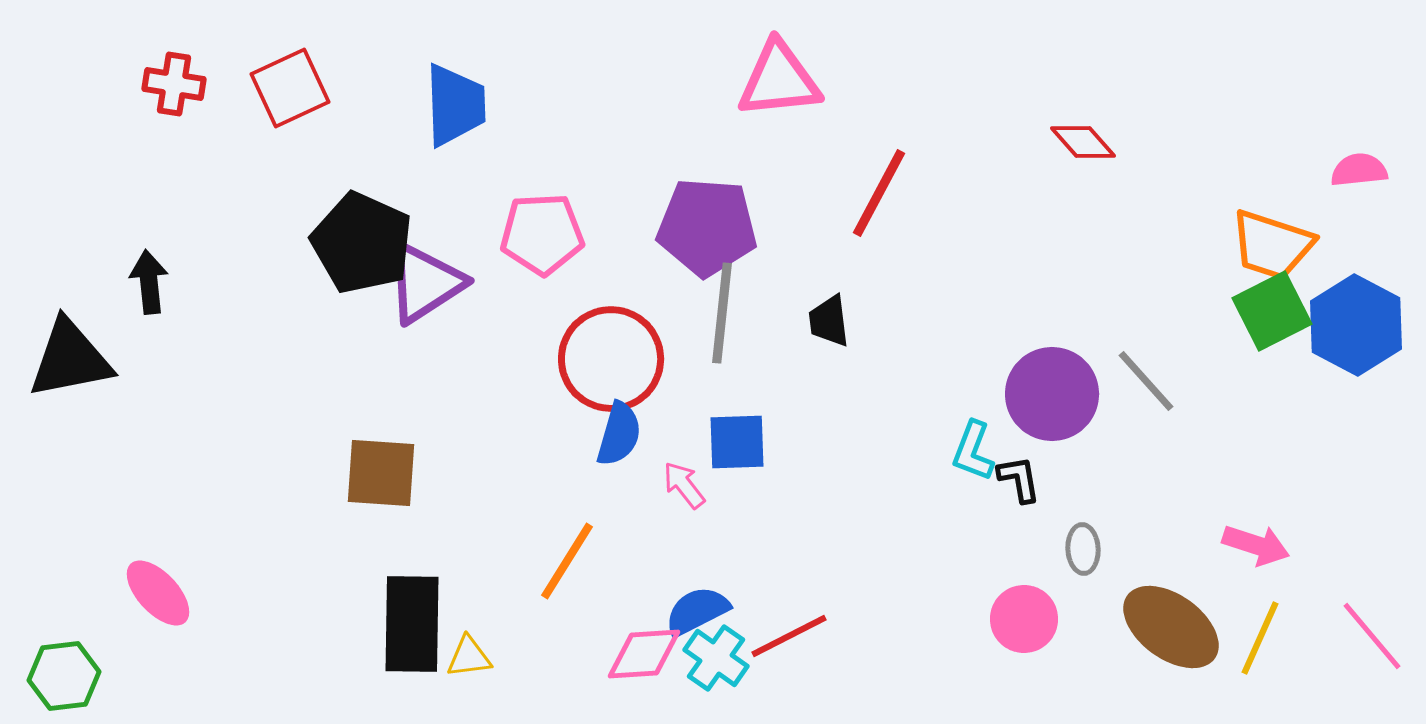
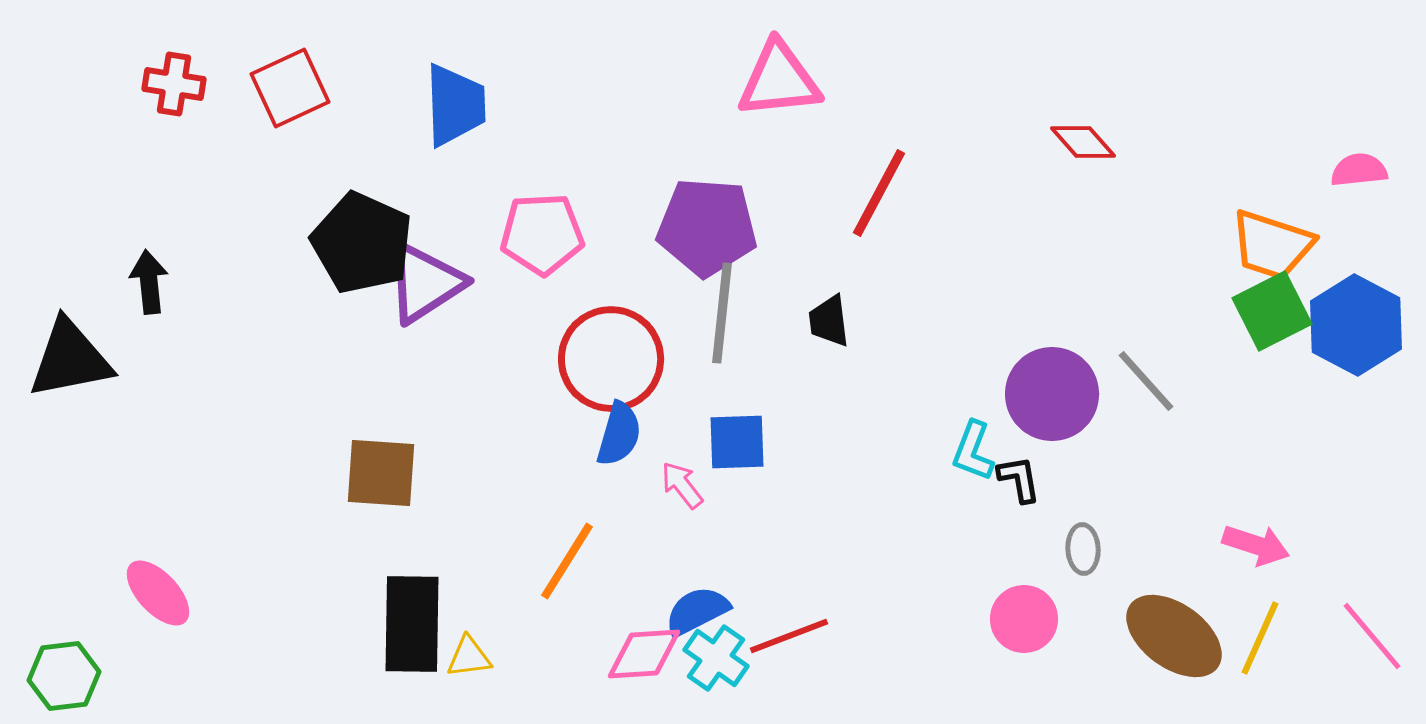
pink arrow at (684, 485): moved 2 px left
brown ellipse at (1171, 627): moved 3 px right, 9 px down
red line at (789, 636): rotated 6 degrees clockwise
